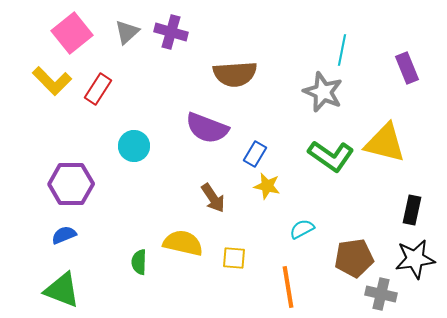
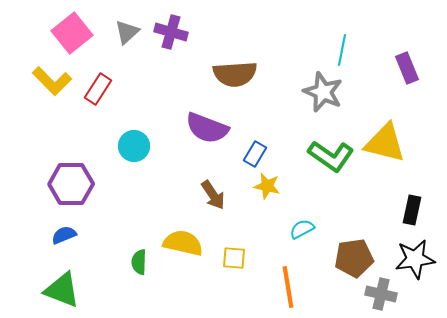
brown arrow: moved 3 px up
